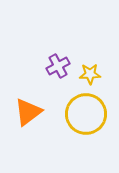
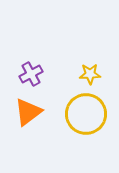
purple cross: moved 27 px left, 8 px down
